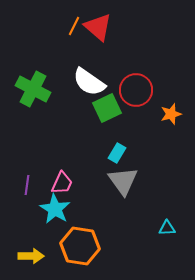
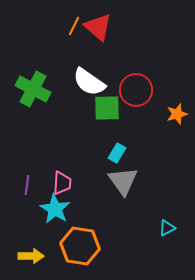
green square: rotated 24 degrees clockwise
orange star: moved 6 px right
pink trapezoid: rotated 20 degrees counterclockwise
cyan triangle: rotated 24 degrees counterclockwise
